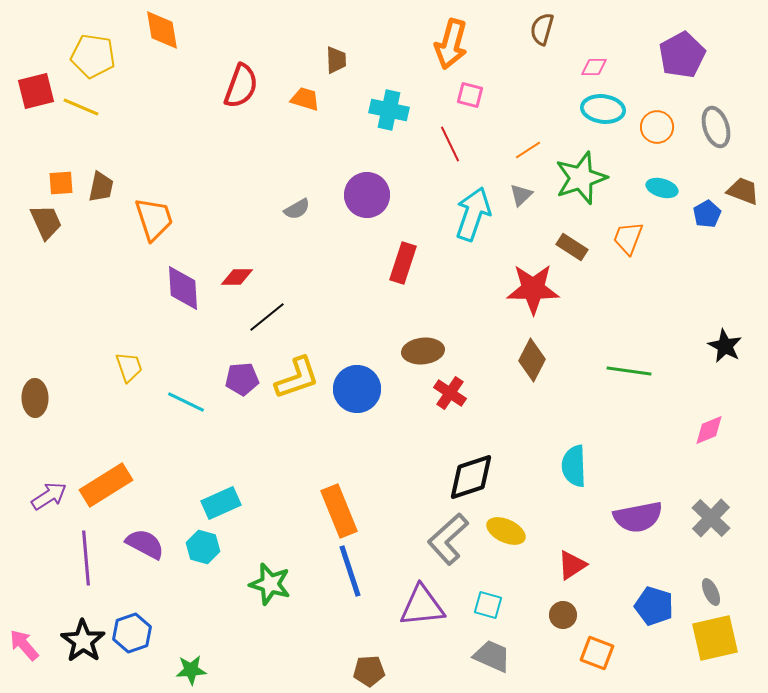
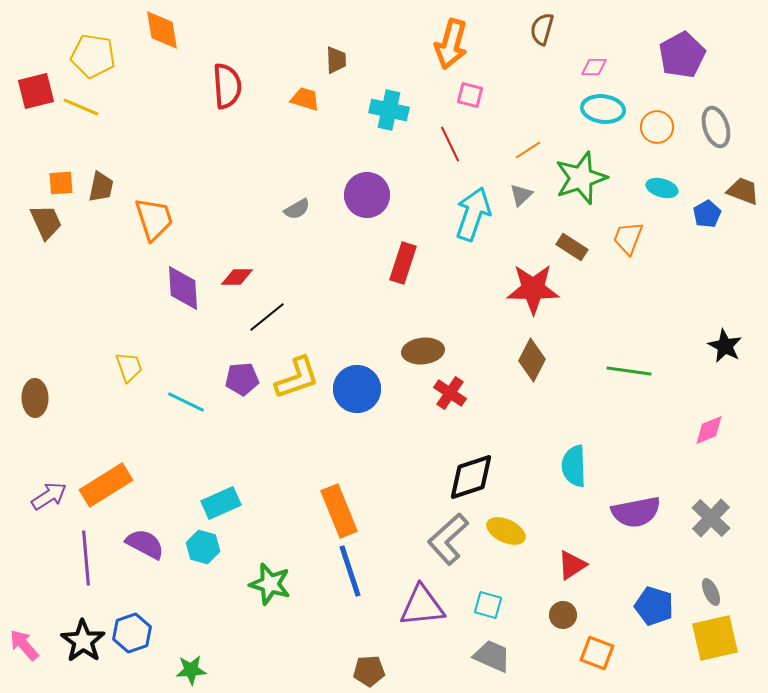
red semicircle at (241, 86): moved 14 px left; rotated 24 degrees counterclockwise
purple semicircle at (638, 517): moved 2 px left, 5 px up
